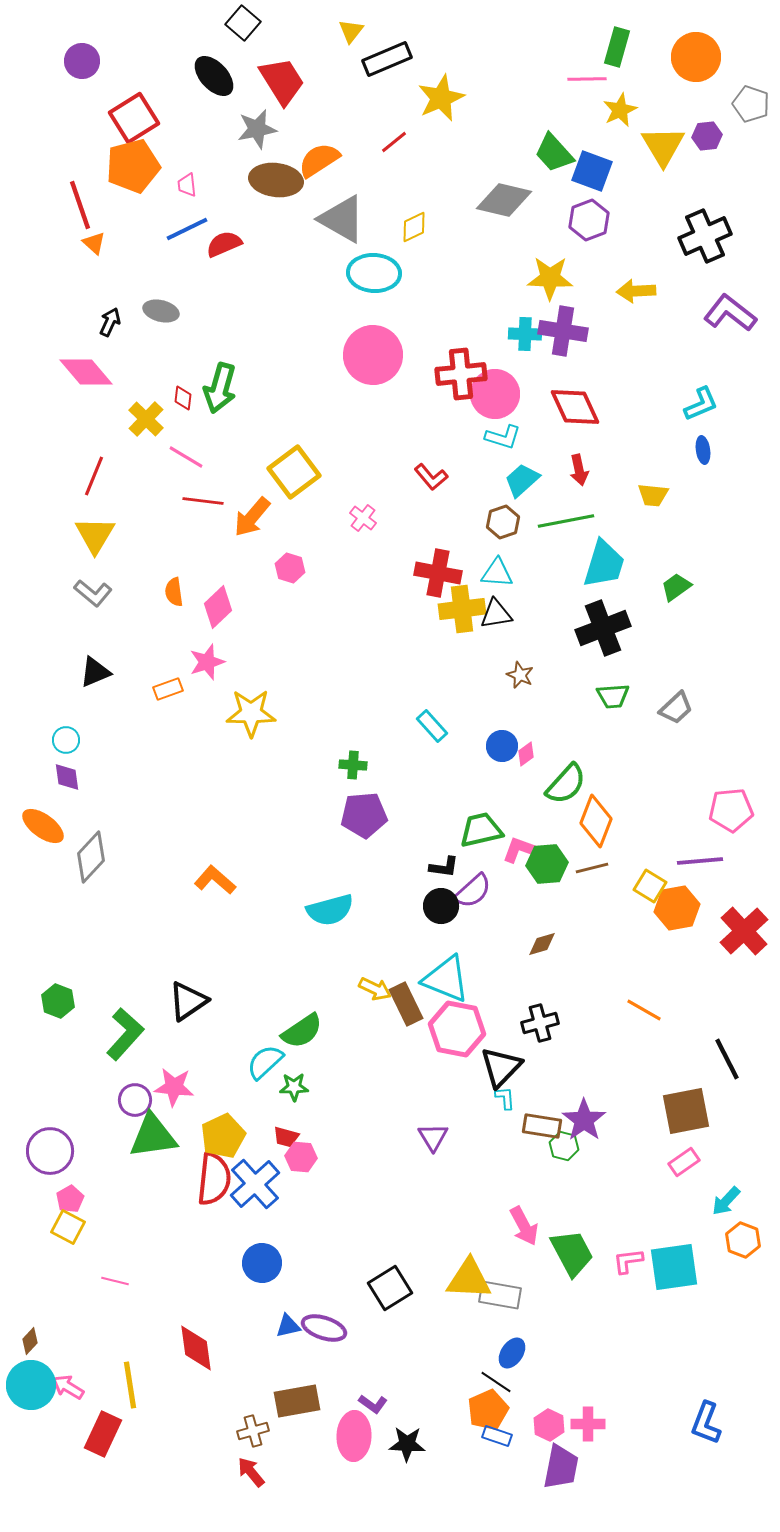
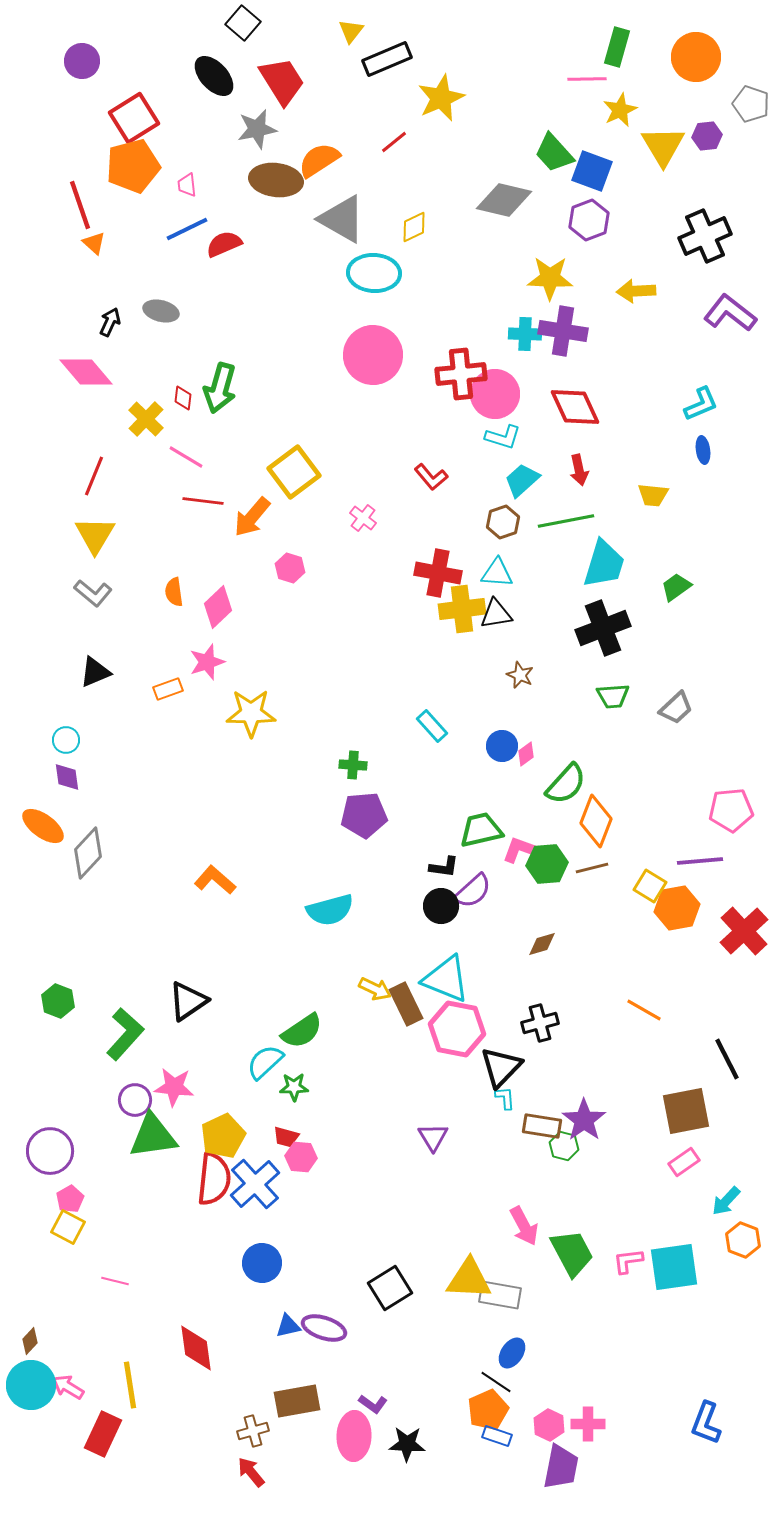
gray diamond at (91, 857): moved 3 px left, 4 px up
